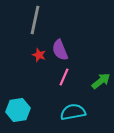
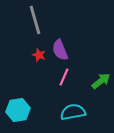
gray line: rotated 28 degrees counterclockwise
